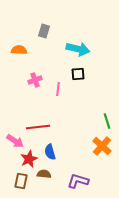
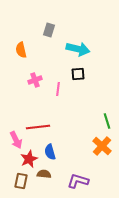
gray rectangle: moved 5 px right, 1 px up
orange semicircle: moved 2 px right; rotated 105 degrees counterclockwise
pink arrow: moved 1 px right, 1 px up; rotated 30 degrees clockwise
